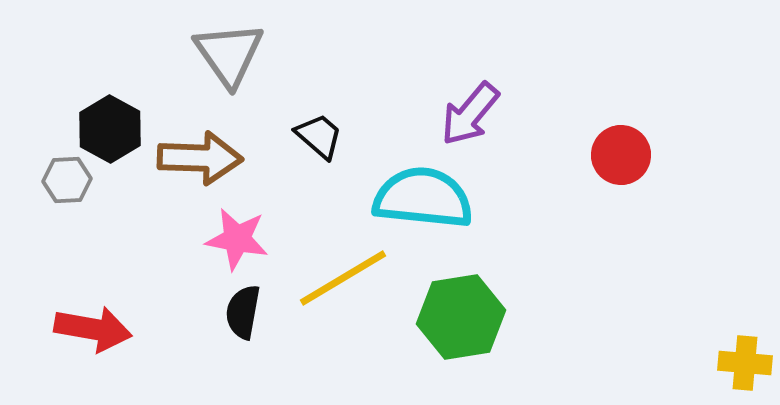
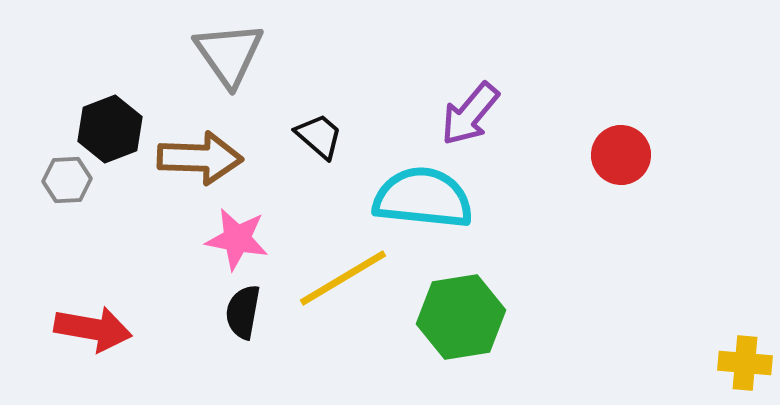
black hexagon: rotated 10 degrees clockwise
